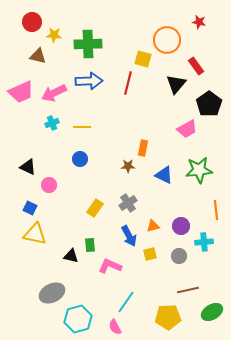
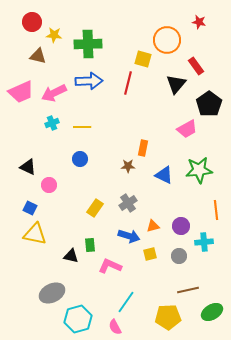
blue arrow at (129, 236): rotated 45 degrees counterclockwise
